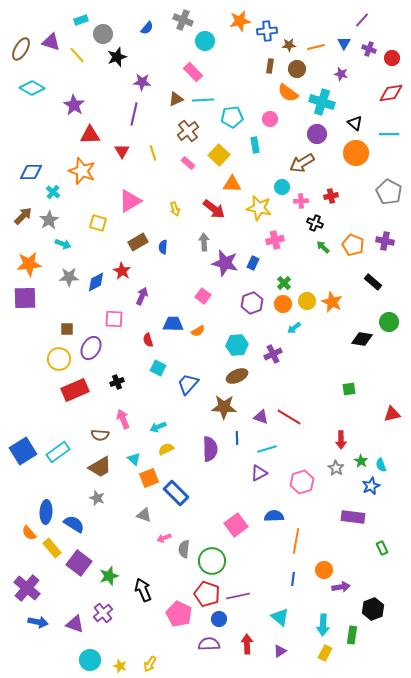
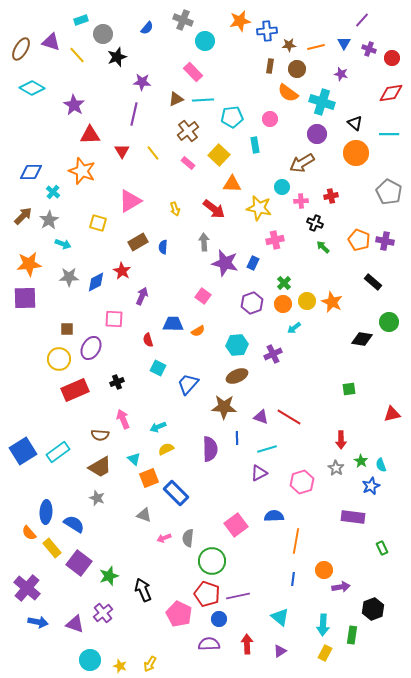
yellow line at (153, 153): rotated 21 degrees counterclockwise
orange pentagon at (353, 245): moved 6 px right, 5 px up
gray semicircle at (184, 549): moved 4 px right, 11 px up
